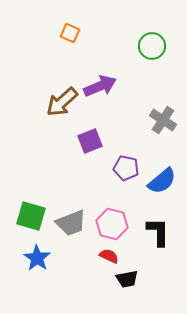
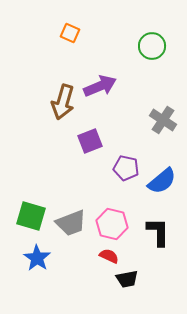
brown arrow: moved 1 px right; rotated 32 degrees counterclockwise
